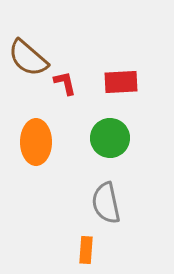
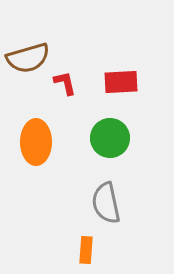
brown semicircle: rotated 57 degrees counterclockwise
